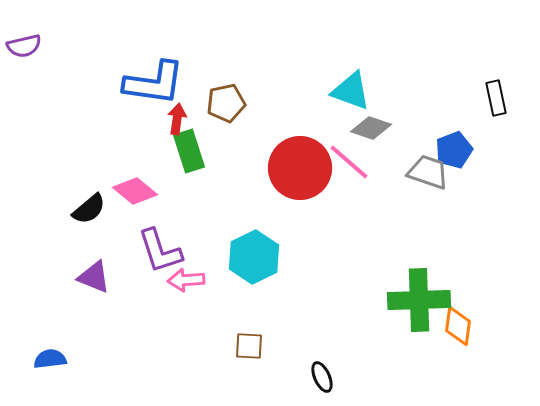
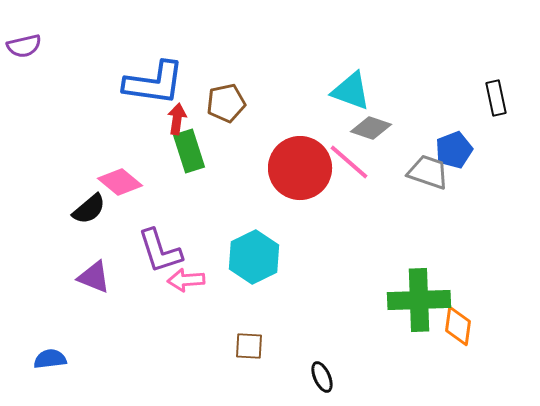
pink diamond: moved 15 px left, 9 px up
